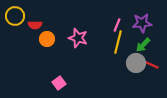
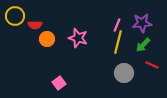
gray circle: moved 12 px left, 10 px down
